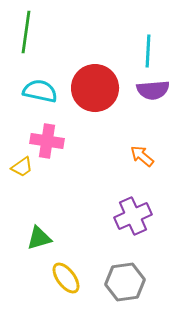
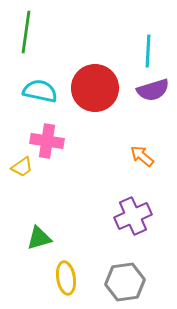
purple semicircle: rotated 12 degrees counterclockwise
yellow ellipse: rotated 28 degrees clockwise
